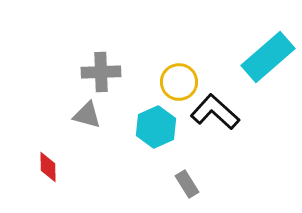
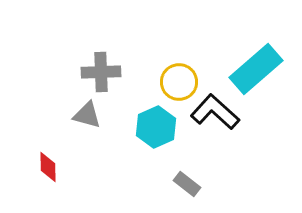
cyan rectangle: moved 12 px left, 12 px down
gray rectangle: rotated 20 degrees counterclockwise
